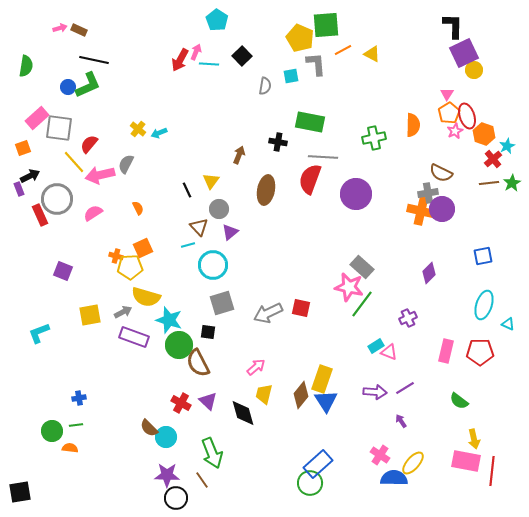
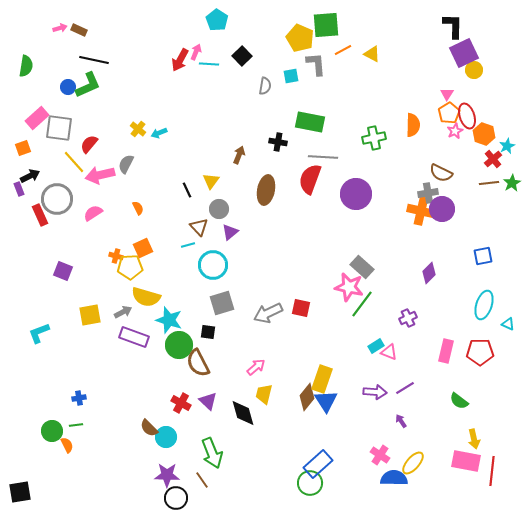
brown diamond at (301, 395): moved 6 px right, 2 px down
orange semicircle at (70, 448): moved 3 px left, 3 px up; rotated 56 degrees clockwise
